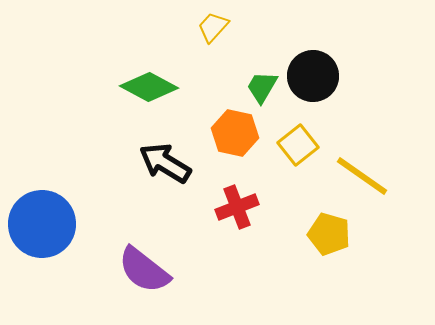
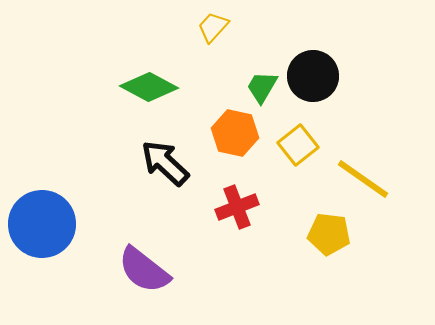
black arrow: rotated 12 degrees clockwise
yellow line: moved 1 px right, 3 px down
yellow pentagon: rotated 9 degrees counterclockwise
